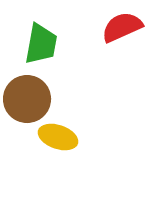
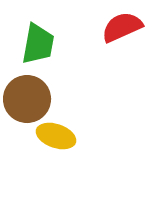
green trapezoid: moved 3 px left
yellow ellipse: moved 2 px left, 1 px up
